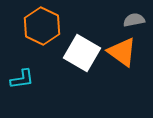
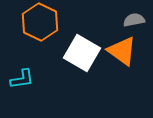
orange hexagon: moved 2 px left, 4 px up
orange triangle: moved 1 px up
